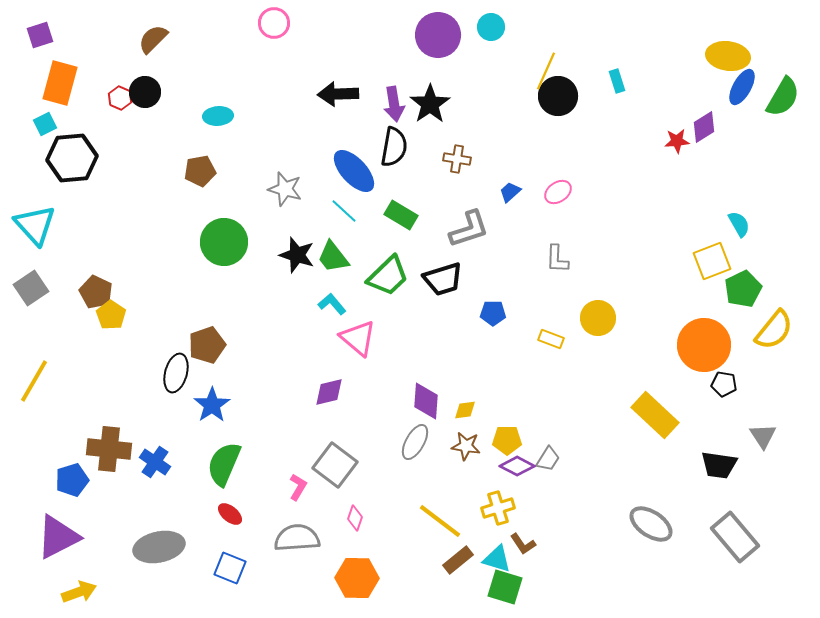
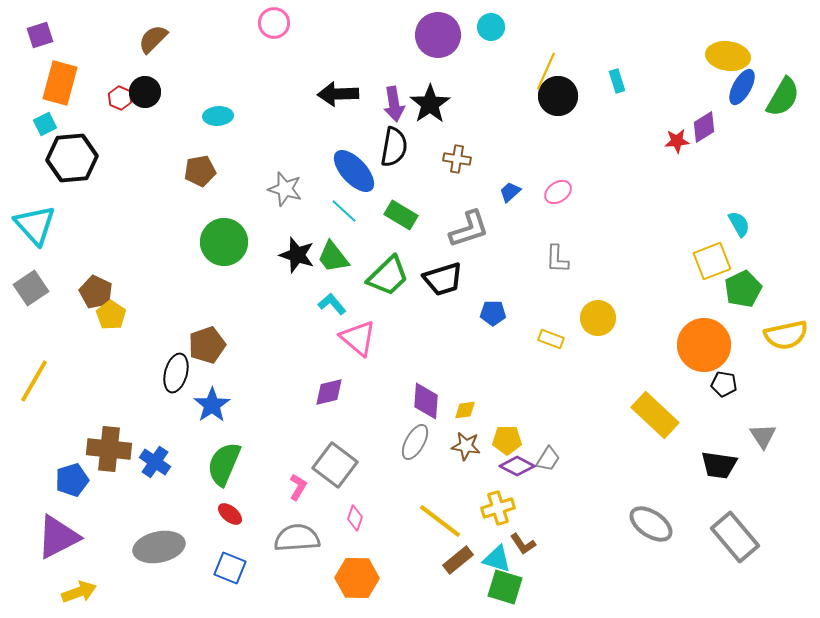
yellow semicircle at (774, 330): moved 12 px right, 5 px down; rotated 39 degrees clockwise
